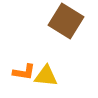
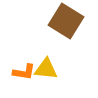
yellow triangle: moved 7 px up
